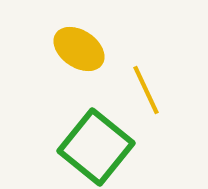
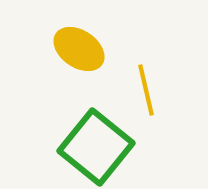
yellow line: rotated 12 degrees clockwise
